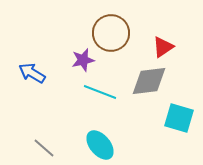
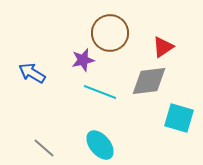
brown circle: moved 1 px left
